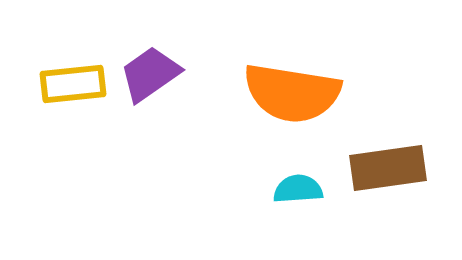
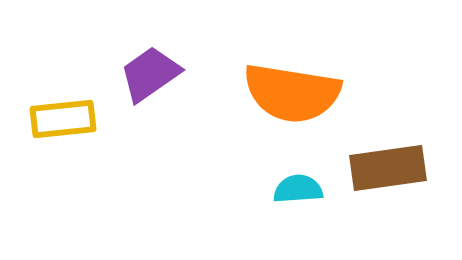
yellow rectangle: moved 10 px left, 35 px down
